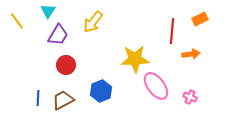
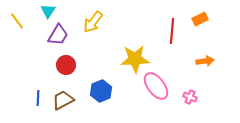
orange arrow: moved 14 px right, 7 px down
